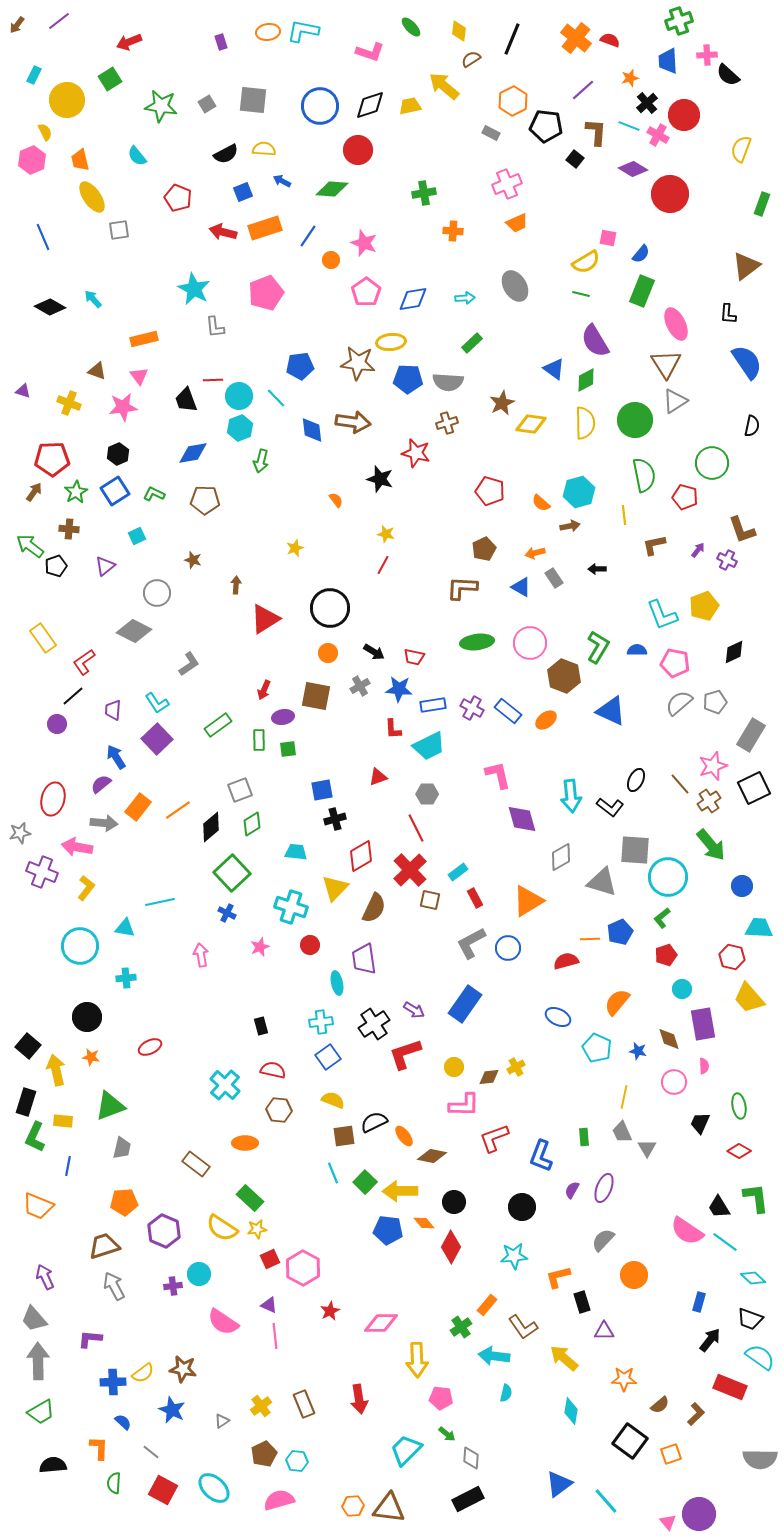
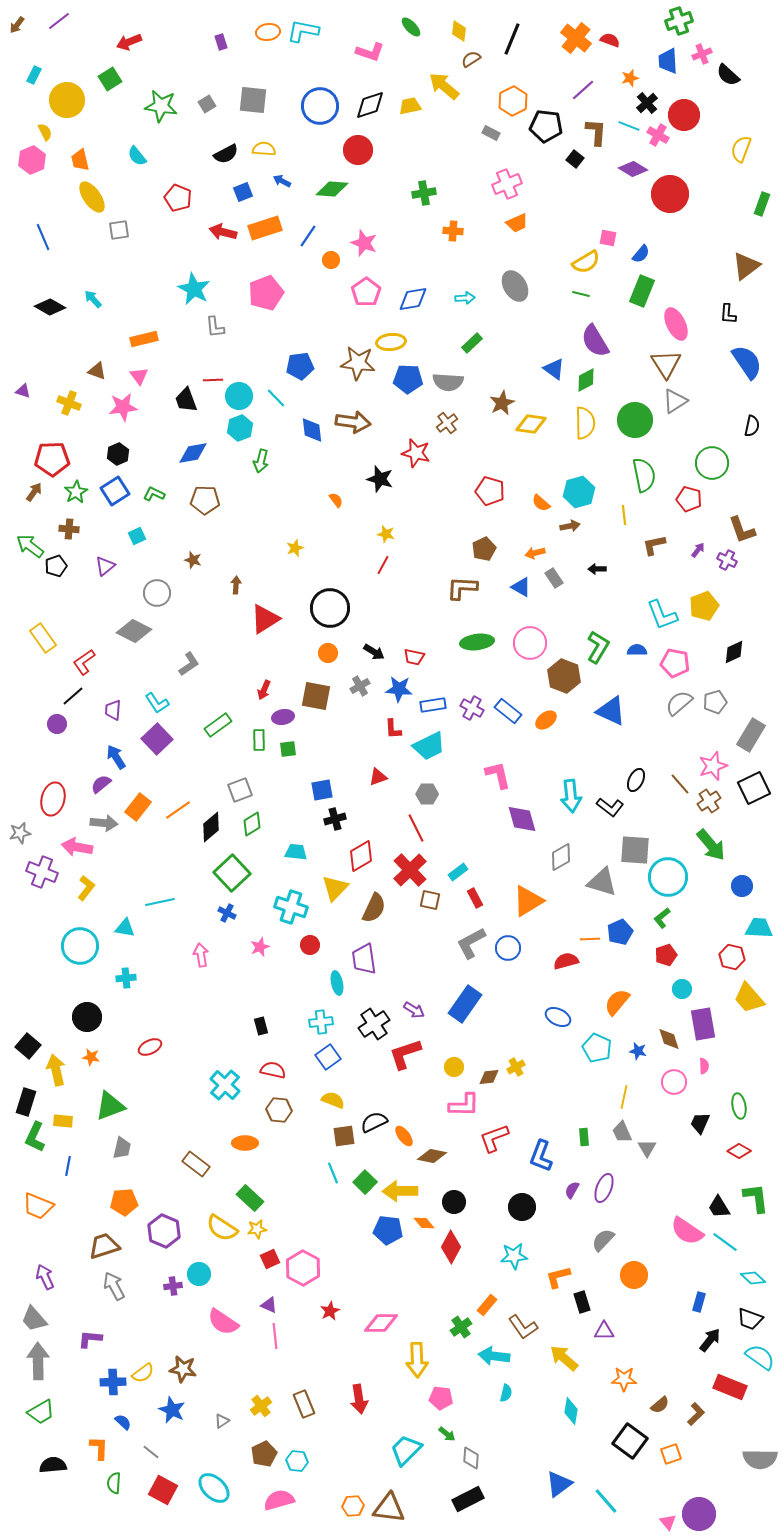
pink cross at (707, 55): moved 5 px left, 1 px up; rotated 18 degrees counterclockwise
brown cross at (447, 423): rotated 20 degrees counterclockwise
red pentagon at (685, 497): moved 4 px right, 2 px down
